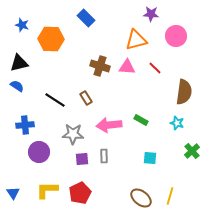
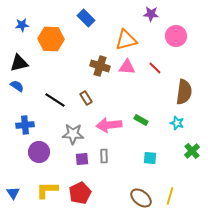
blue star: rotated 24 degrees counterclockwise
orange triangle: moved 10 px left
